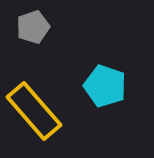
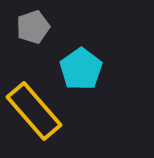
cyan pentagon: moved 24 px left, 17 px up; rotated 18 degrees clockwise
